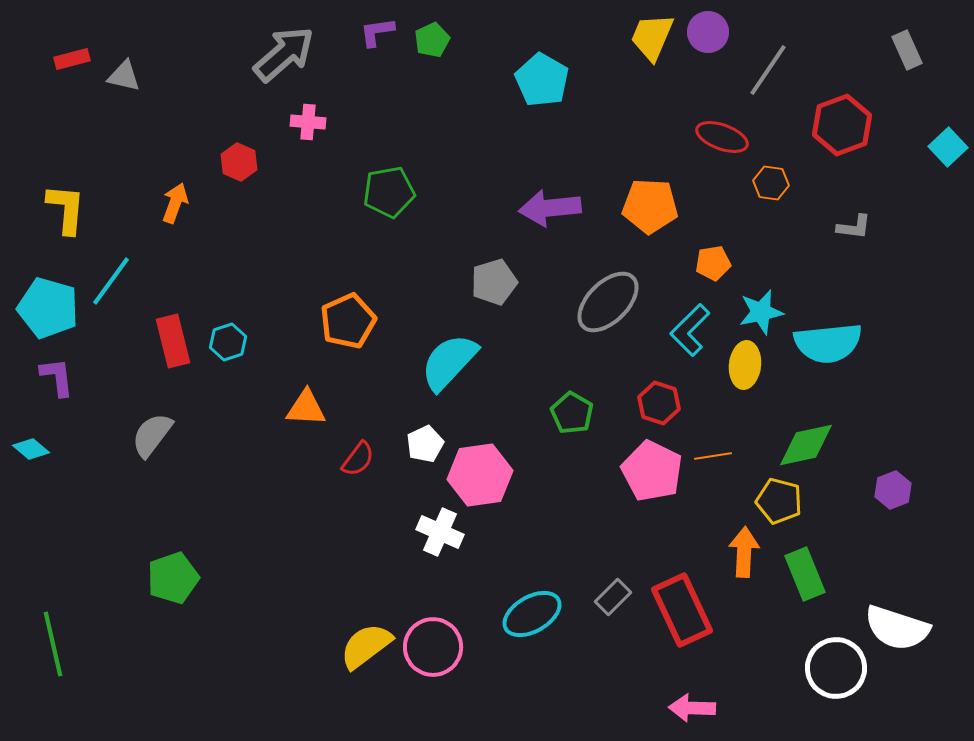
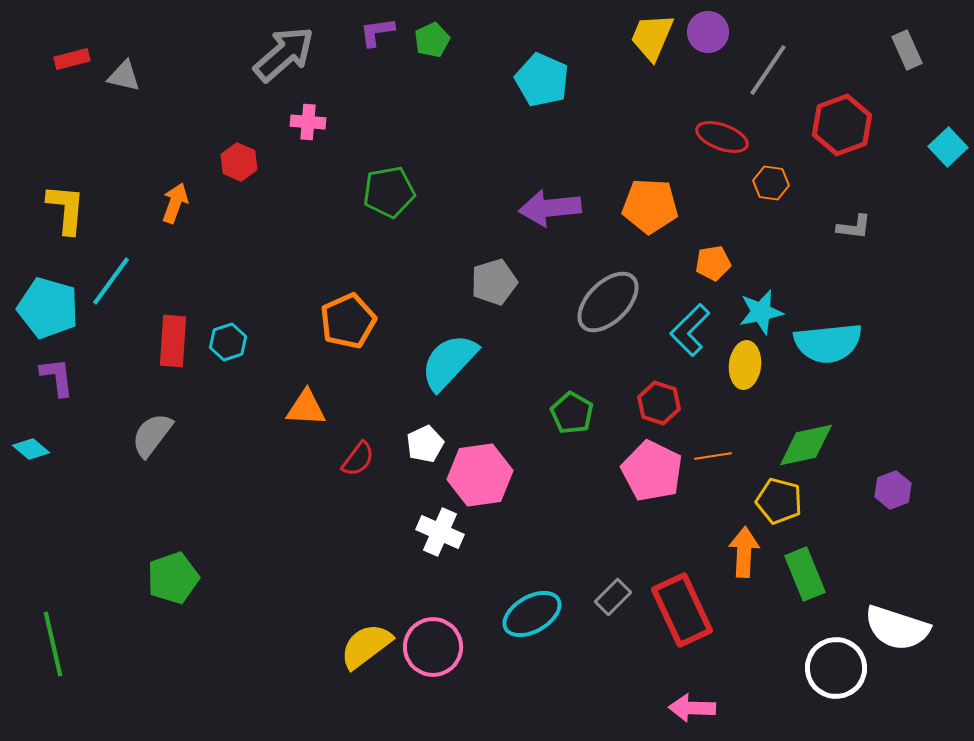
cyan pentagon at (542, 80): rotated 6 degrees counterclockwise
red rectangle at (173, 341): rotated 18 degrees clockwise
